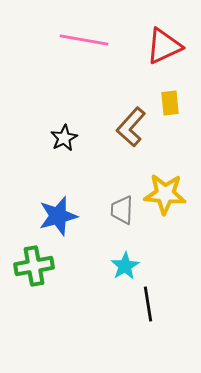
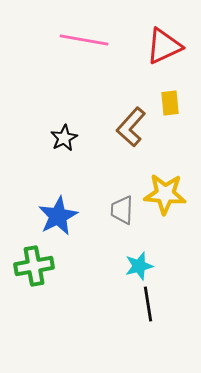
blue star: rotated 12 degrees counterclockwise
cyan star: moved 14 px right; rotated 16 degrees clockwise
